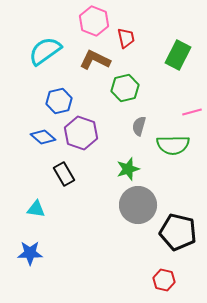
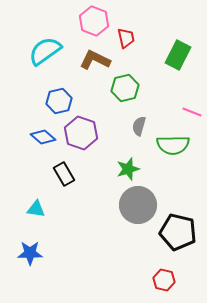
pink line: rotated 36 degrees clockwise
